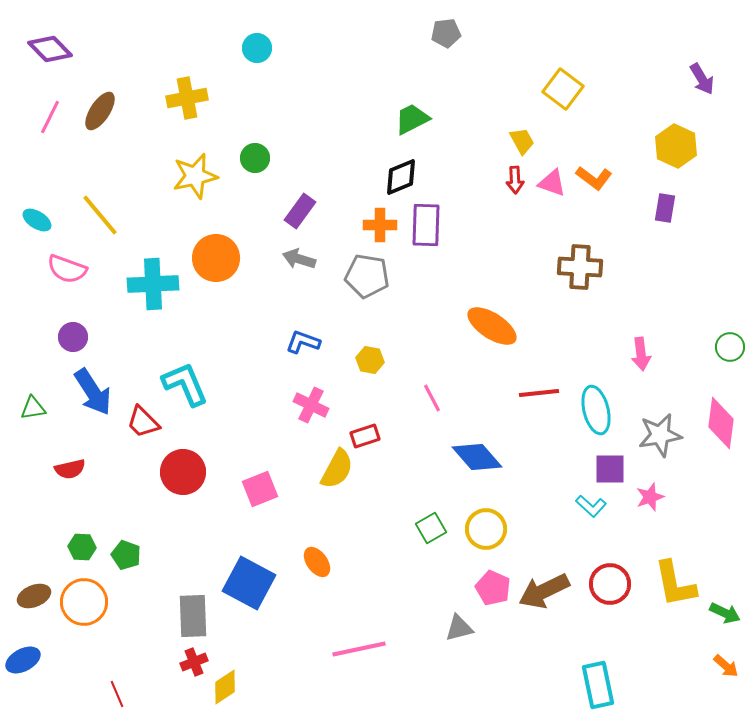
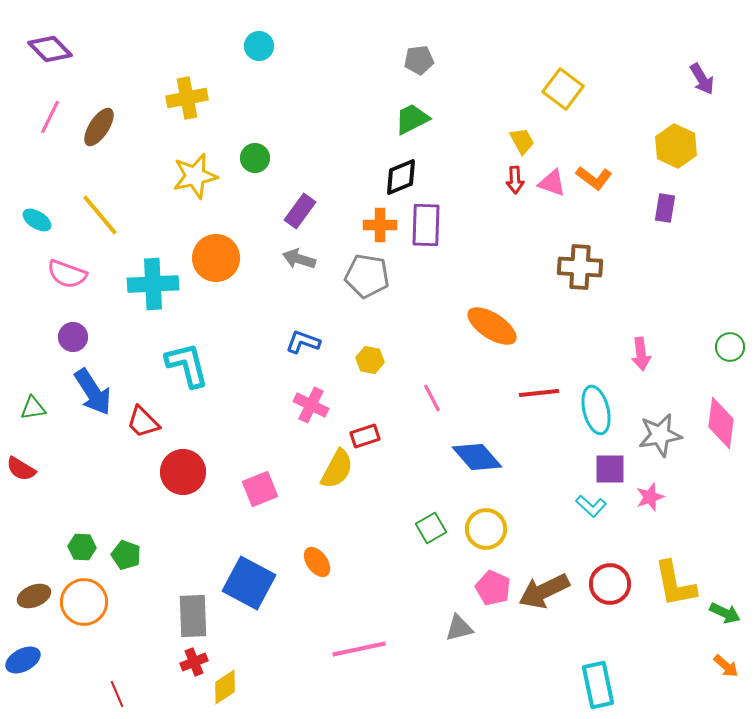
gray pentagon at (446, 33): moved 27 px left, 27 px down
cyan circle at (257, 48): moved 2 px right, 2 px up
brown ellipse at (100, 111): moved 1 px left, 16 px down
pink semicircle at (67, 269): moved 5 px down
cyan L-shape at (185, 384): moved 2 px right, 19 px up; rotated 9 degrees clockwise
red semicircle at (70, 469): moved 49 px left; rotated 44 degrees clockwise
